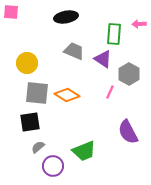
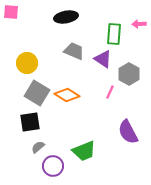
gray square: rotated 25 degrees clockwise
